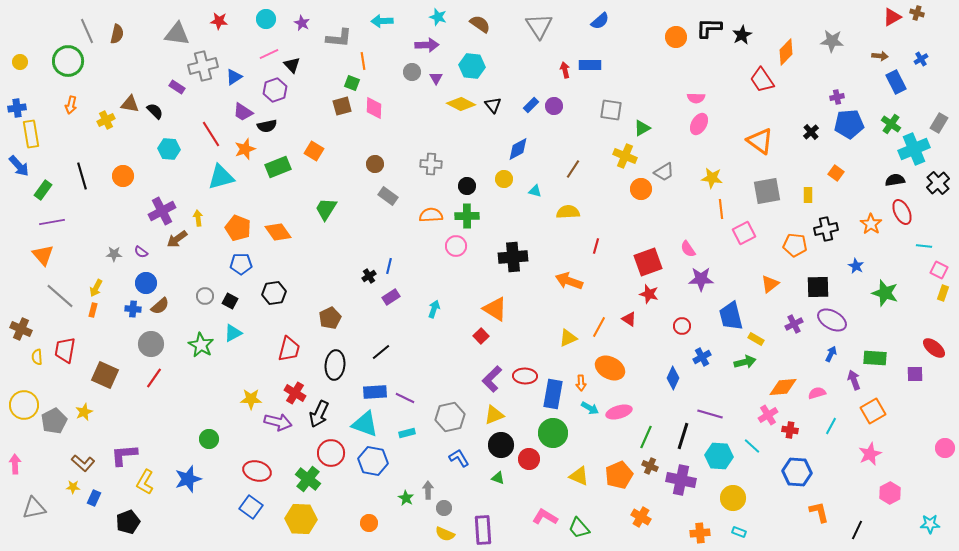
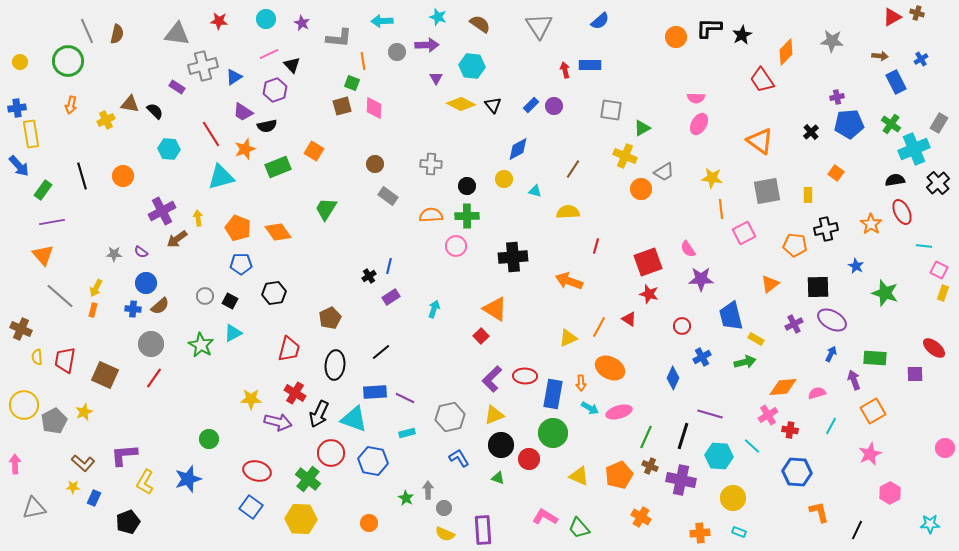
gray circle at (412, 72): moved 15 px left, 20 px up
red trapezoid at (65, 350): moved 10 px down
cyan triangle at (365, 424): moved 11 px left, 5 px up
